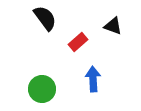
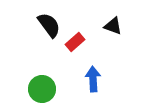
black semicircle: moved 4 px right, 7 px down
red rectangle: moved 3 px left
